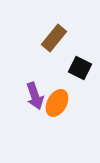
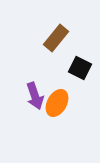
brown rectangle: moved 2 px right
